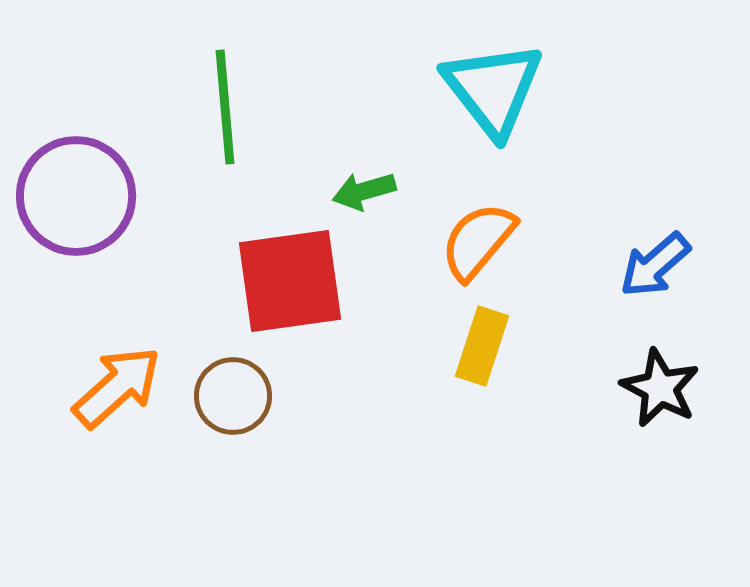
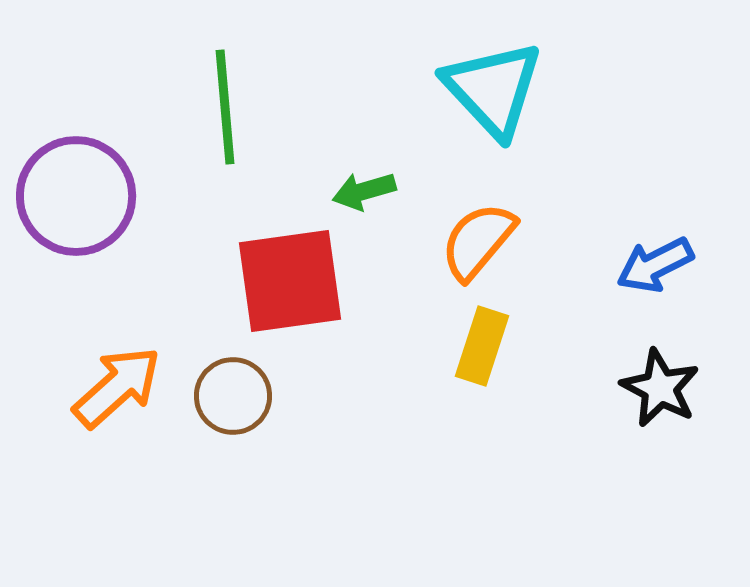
cyan triangle: rotated 5 degrees counterclockwise
blue arrow: rotated 14 degrees clockwise
